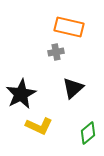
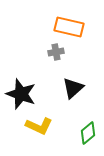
black star: rotated 24 degrees counterclockwise
